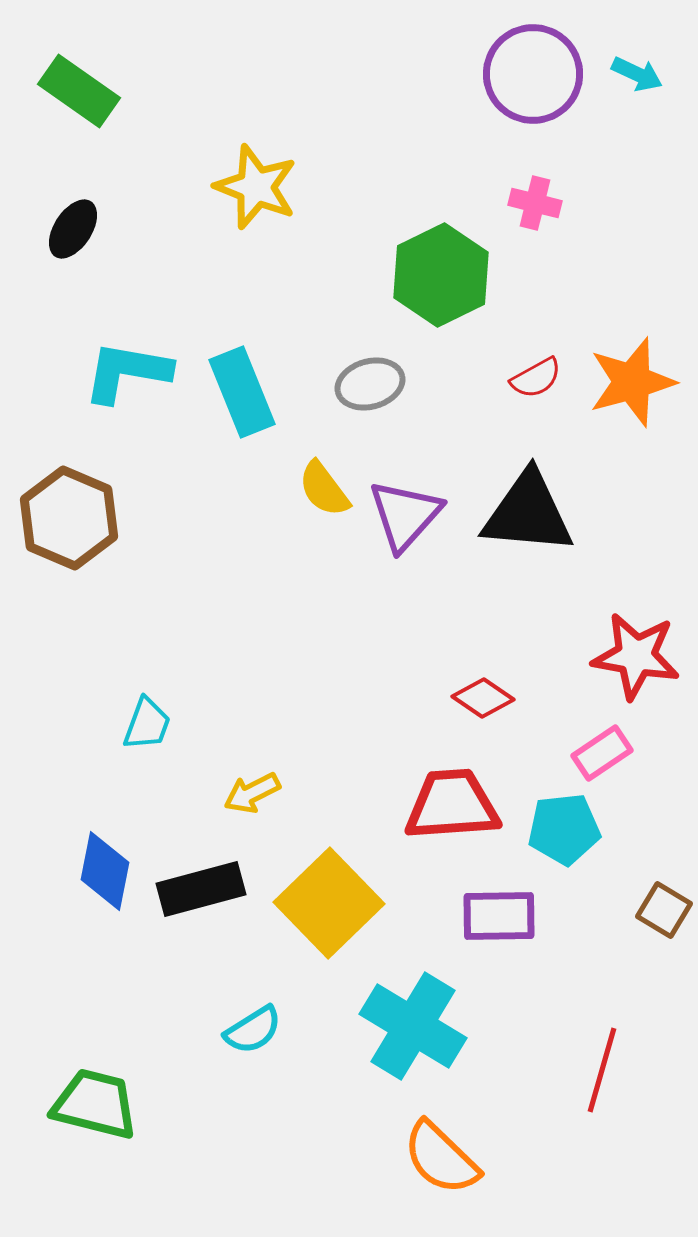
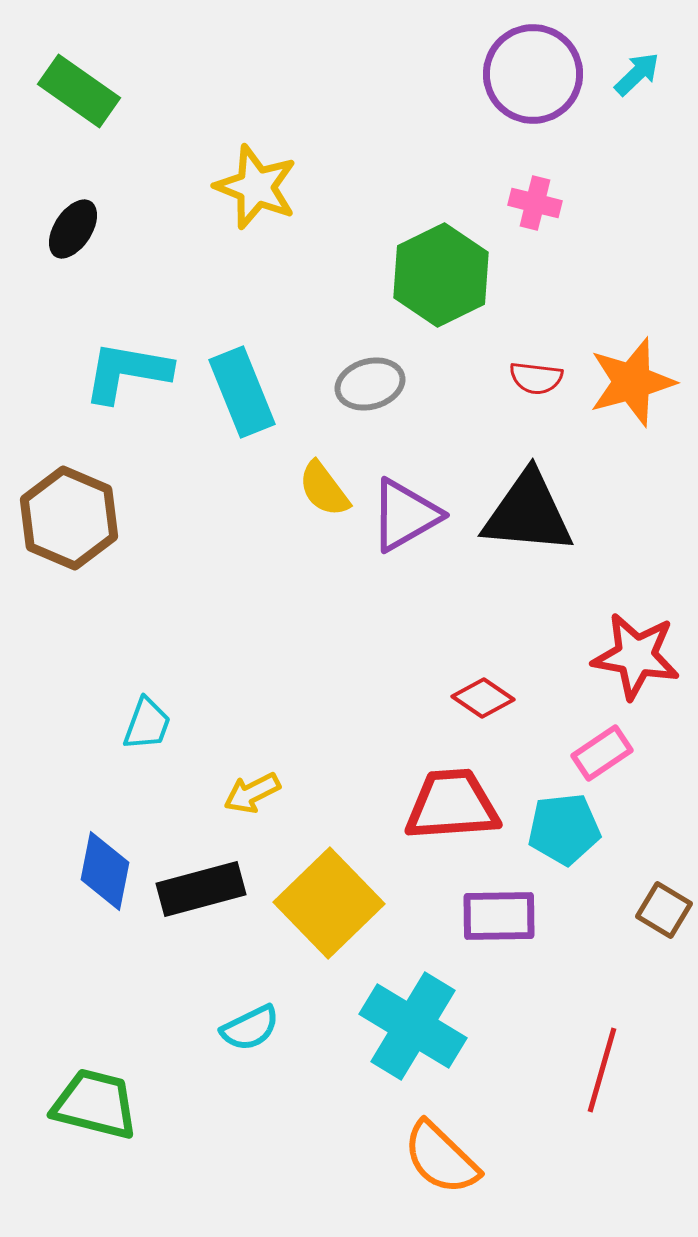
cyan arrow: rotated 69 degrees counterclockwise
red semicircle: rotated 36 degrees clockwise
purple triangle: rotated 18 degrees clockwise
cyan semicircle: moved 3 px left, 2 px up; rotated 6 degrees clockwise
